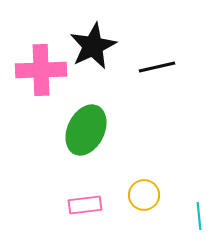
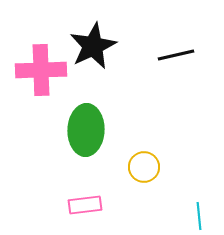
black line: moved 19 px right, 12 px up
green ellipse: rotated 24 degrees counterclockwise
yellow circle: moved 28 px up
